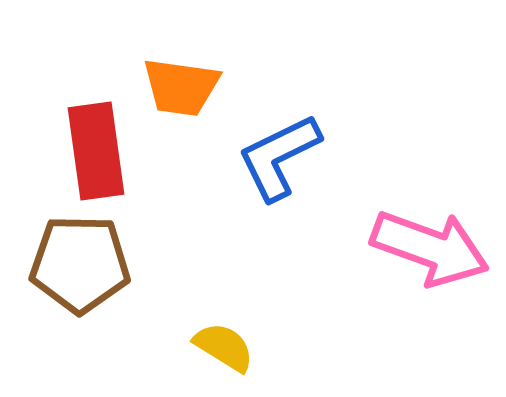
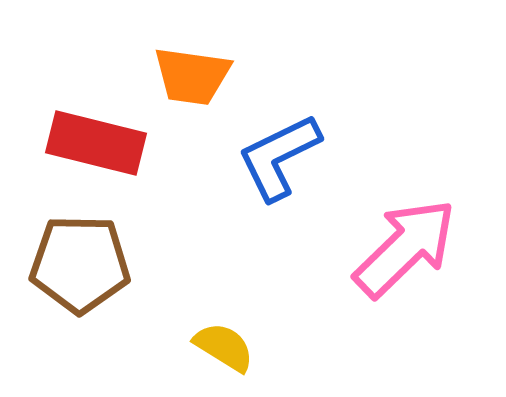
orange trapezoid: moved 11 px right, 11 px up
red rectangle: moved 8 px up; rotated 68 degrees counterclockwise
pink arrow: moved 25 px left; rotated 64 degrees counterclockwise
